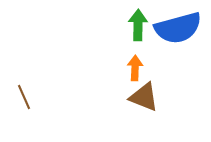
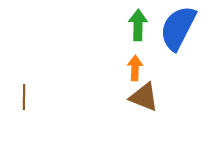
blue semicircle: rotated 132 degrees clockwise
brown line: rotated 25 degrees clockwise
